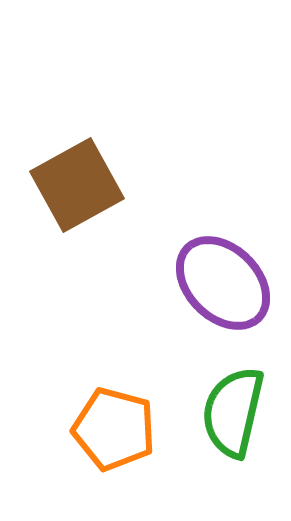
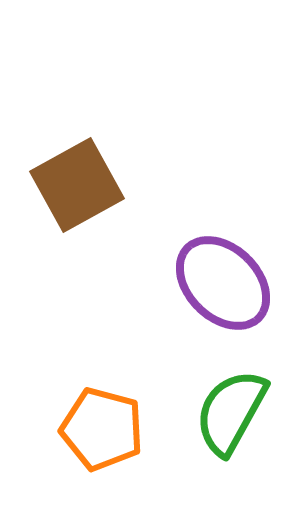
green semicircle: moved 2 px left; rotated 16 degrees clockwise
orange pentagon: moved 12 px left
